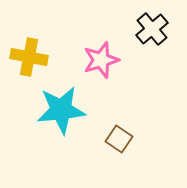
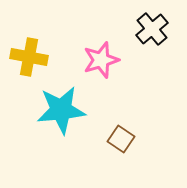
brown square: moved 2 px right
